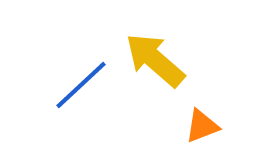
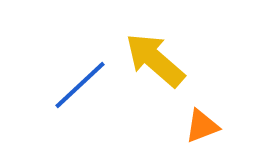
blue line: moved 1 px left
